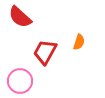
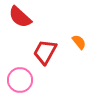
orange semicircle: rotated 56 degrees counterclockwise
pink circle: moved 1 px up
